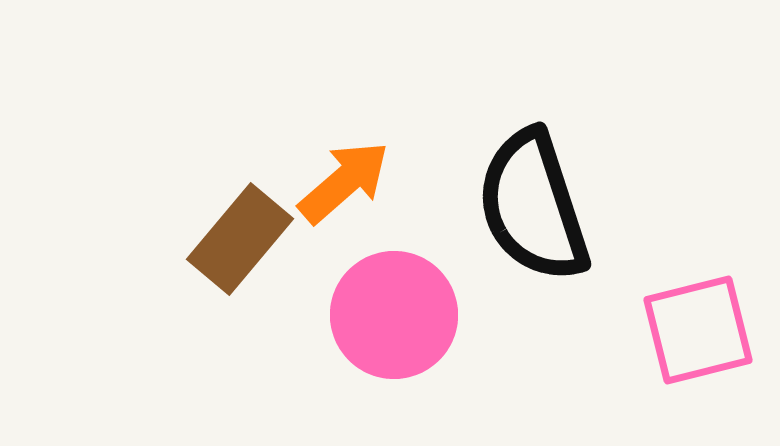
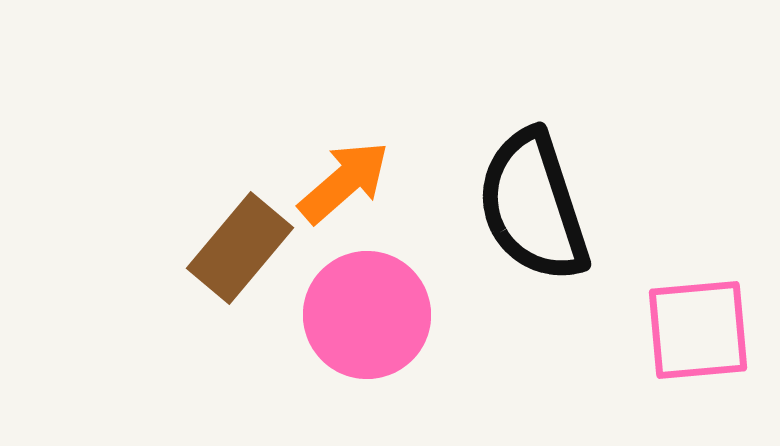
brown rectangle: moved 9 px down
pink circle: moved 27 px left
pink square: rotated 9 degrees clockwise
